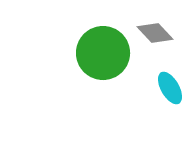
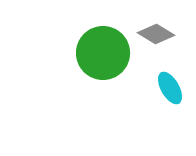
gray diamond: moved 1 px right, 1 px down; rotated 15 degrees counterclockwise
